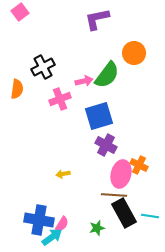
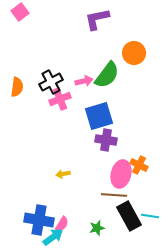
black cross: moved 8 px right, 15 px down
orange semicircle: moved 2 px up
purple cross: moved 5 px up; rotated 20 degrees counterclockwise
black rectangle: moved 5 px right, 3 px down
cyan arrow: moved 1 px right
